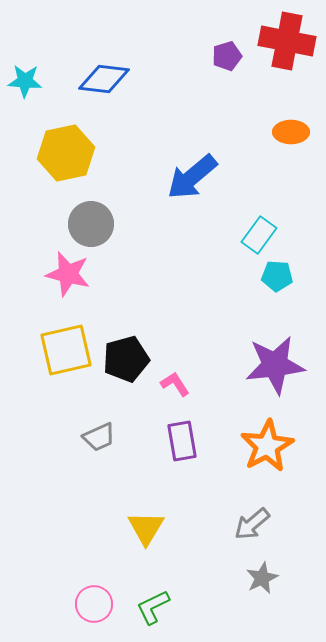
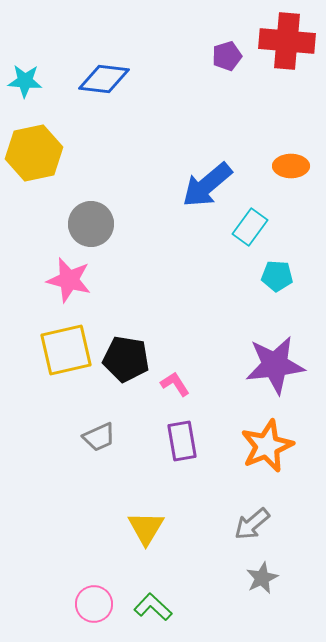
red cross: rotated 6 degrees counterclockwise
orange ellipse: moved 34 px down
yellow hexagon: moved 32 px left
blue arrow: moved 15 px right, 8 px down
cyan rectangle: moved 9 px left, 8 px up
pink star: moved 1 px right, 6 px down
black pentagon: rotated 24 degrees clockwise
orange star: rotated 6 degrees clockwise
green L-shape: rotated 69 degrees clockwise
